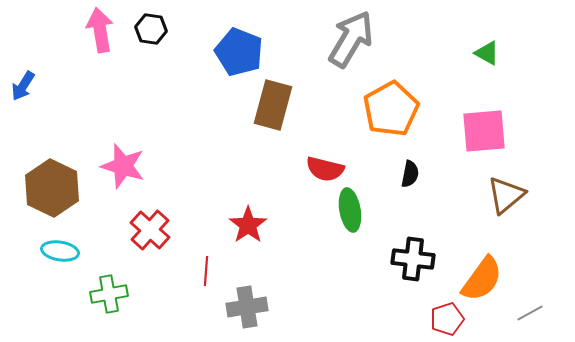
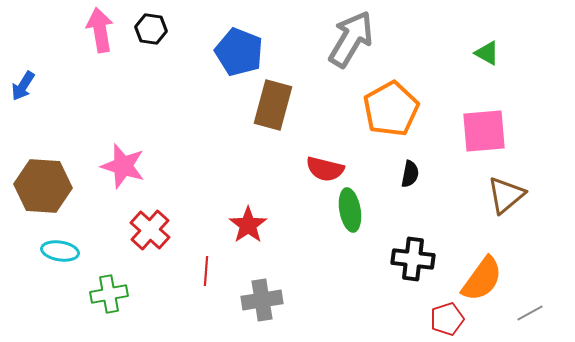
brown hexagon: moved 9 px left, 2 px up; rotated 22 degrees counterclockwise
gray cross: moved 15 px right, 7 px up
